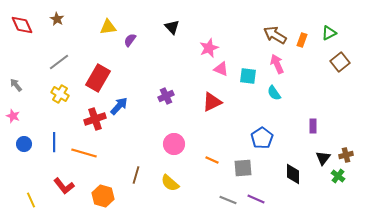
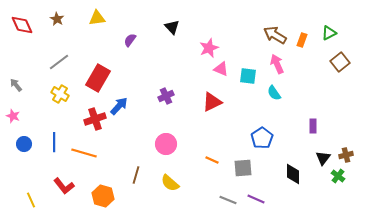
yellow triangle at (108, 27): moved 11 px left, 9 px up
pink circle at (174, 144): moved 8 px left
